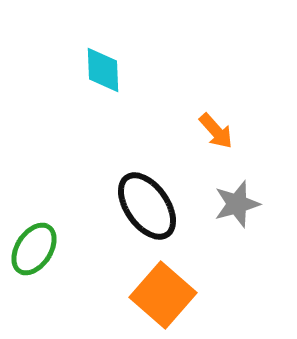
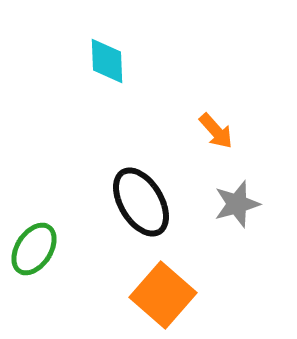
cyan diamond: moved 4 px right, 9 px up
black ellipse: moved 6 px left, 4 px up; rotated 4 degrees clockwise
